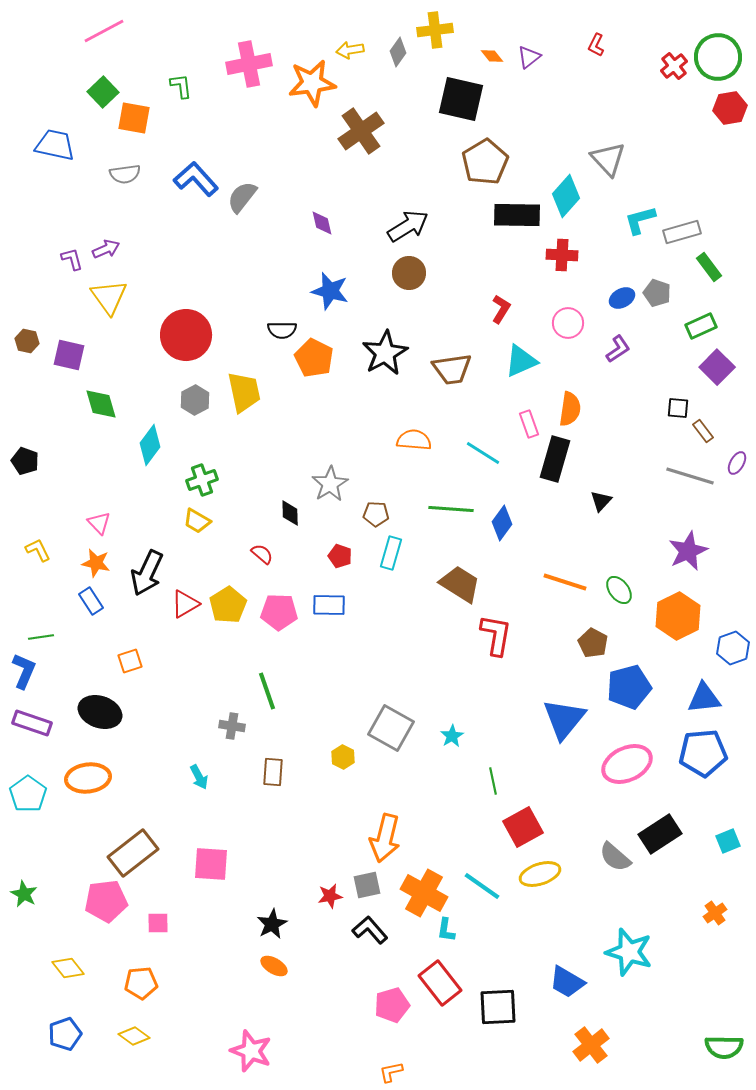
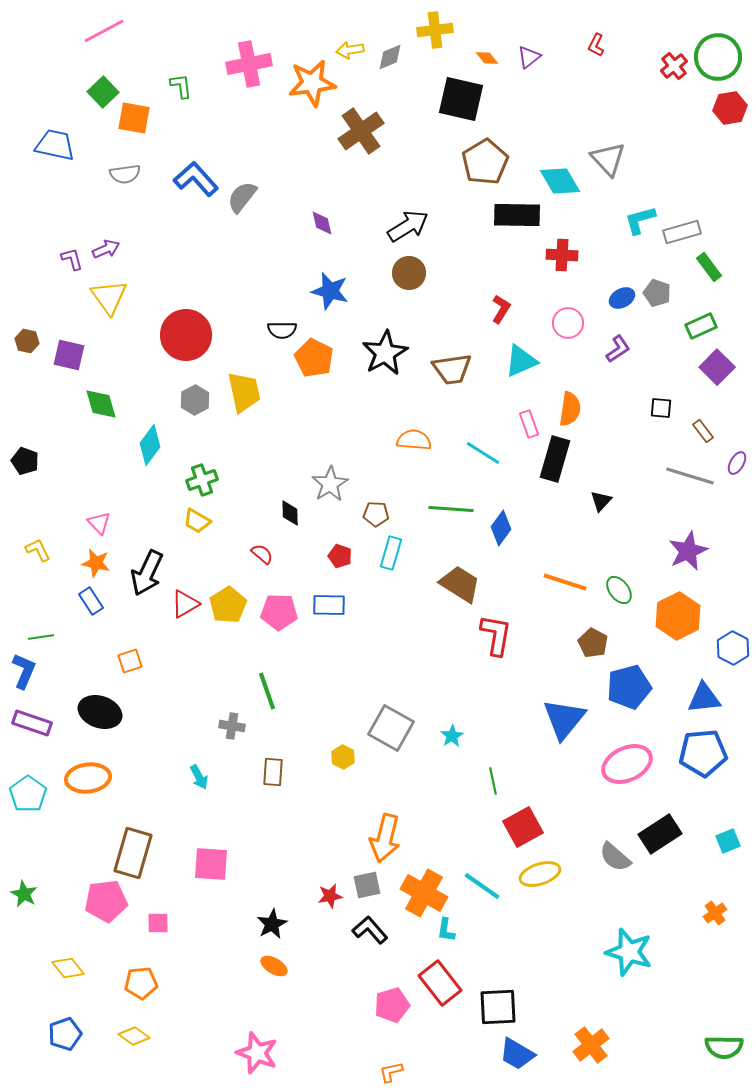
gray diamond at (398, 52): moved 8 px left, 5 px down; rotated 32 degrees clockwise
orange diamond at (492, 56): moved 5 px left, 2 px down
cyan diamond at (566, 196): moved 6 px left, 15 px up; rotated 72 degrees counterclockwise
black square at (678, 408): moved 17 px left
blue diamond at (502, 523): moved 1 px left, 5 px down
blue hexagon at (733, 648): rotated 12 degrees counterclockwise
brown rectangle at (133, 853): rotated 36 degrees counterclockwise
blue trapezoid at (567, 982): moved 50 px left, 72 px down
pink star at (251, 1051): moved 6 px right, 2 px down
